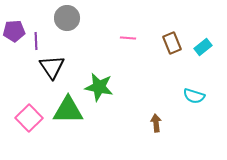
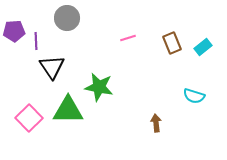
pink line: rotated 21 degrees counterclockwise
